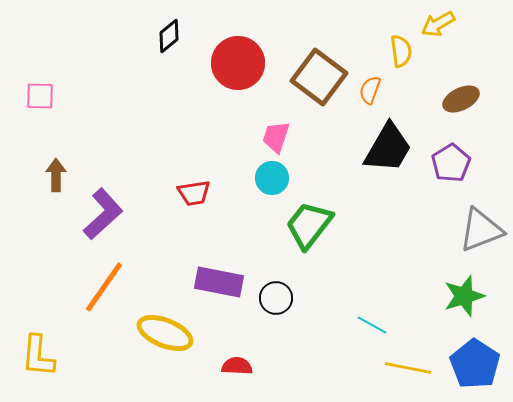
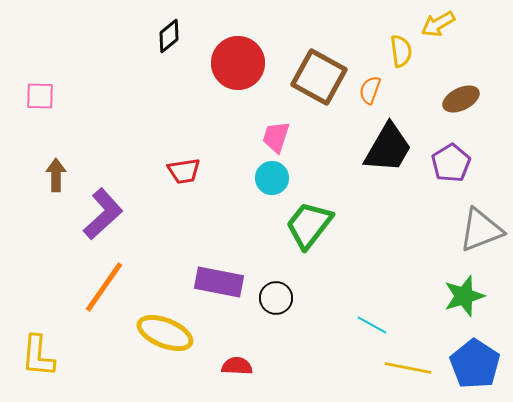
brown square: rotated 8 degrees counterclockwise
red trapezoid: moved 10 px left, 22 px up
